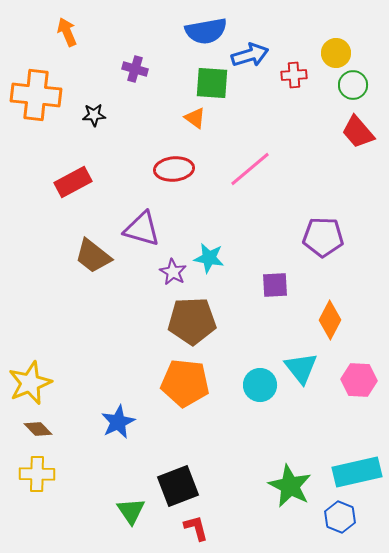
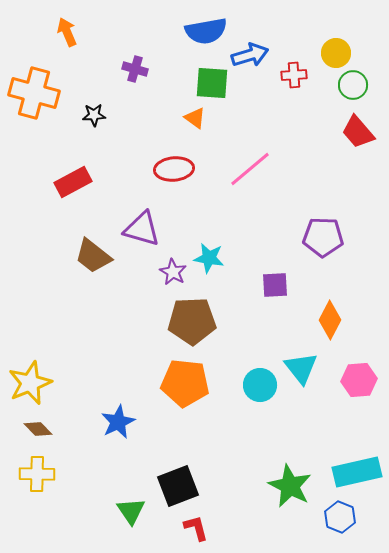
orange cross: moved 2 px left, 2 px up; rotated 9 degrees clockwise
pink hexagon: rotated 8 degrees counterclockwise
